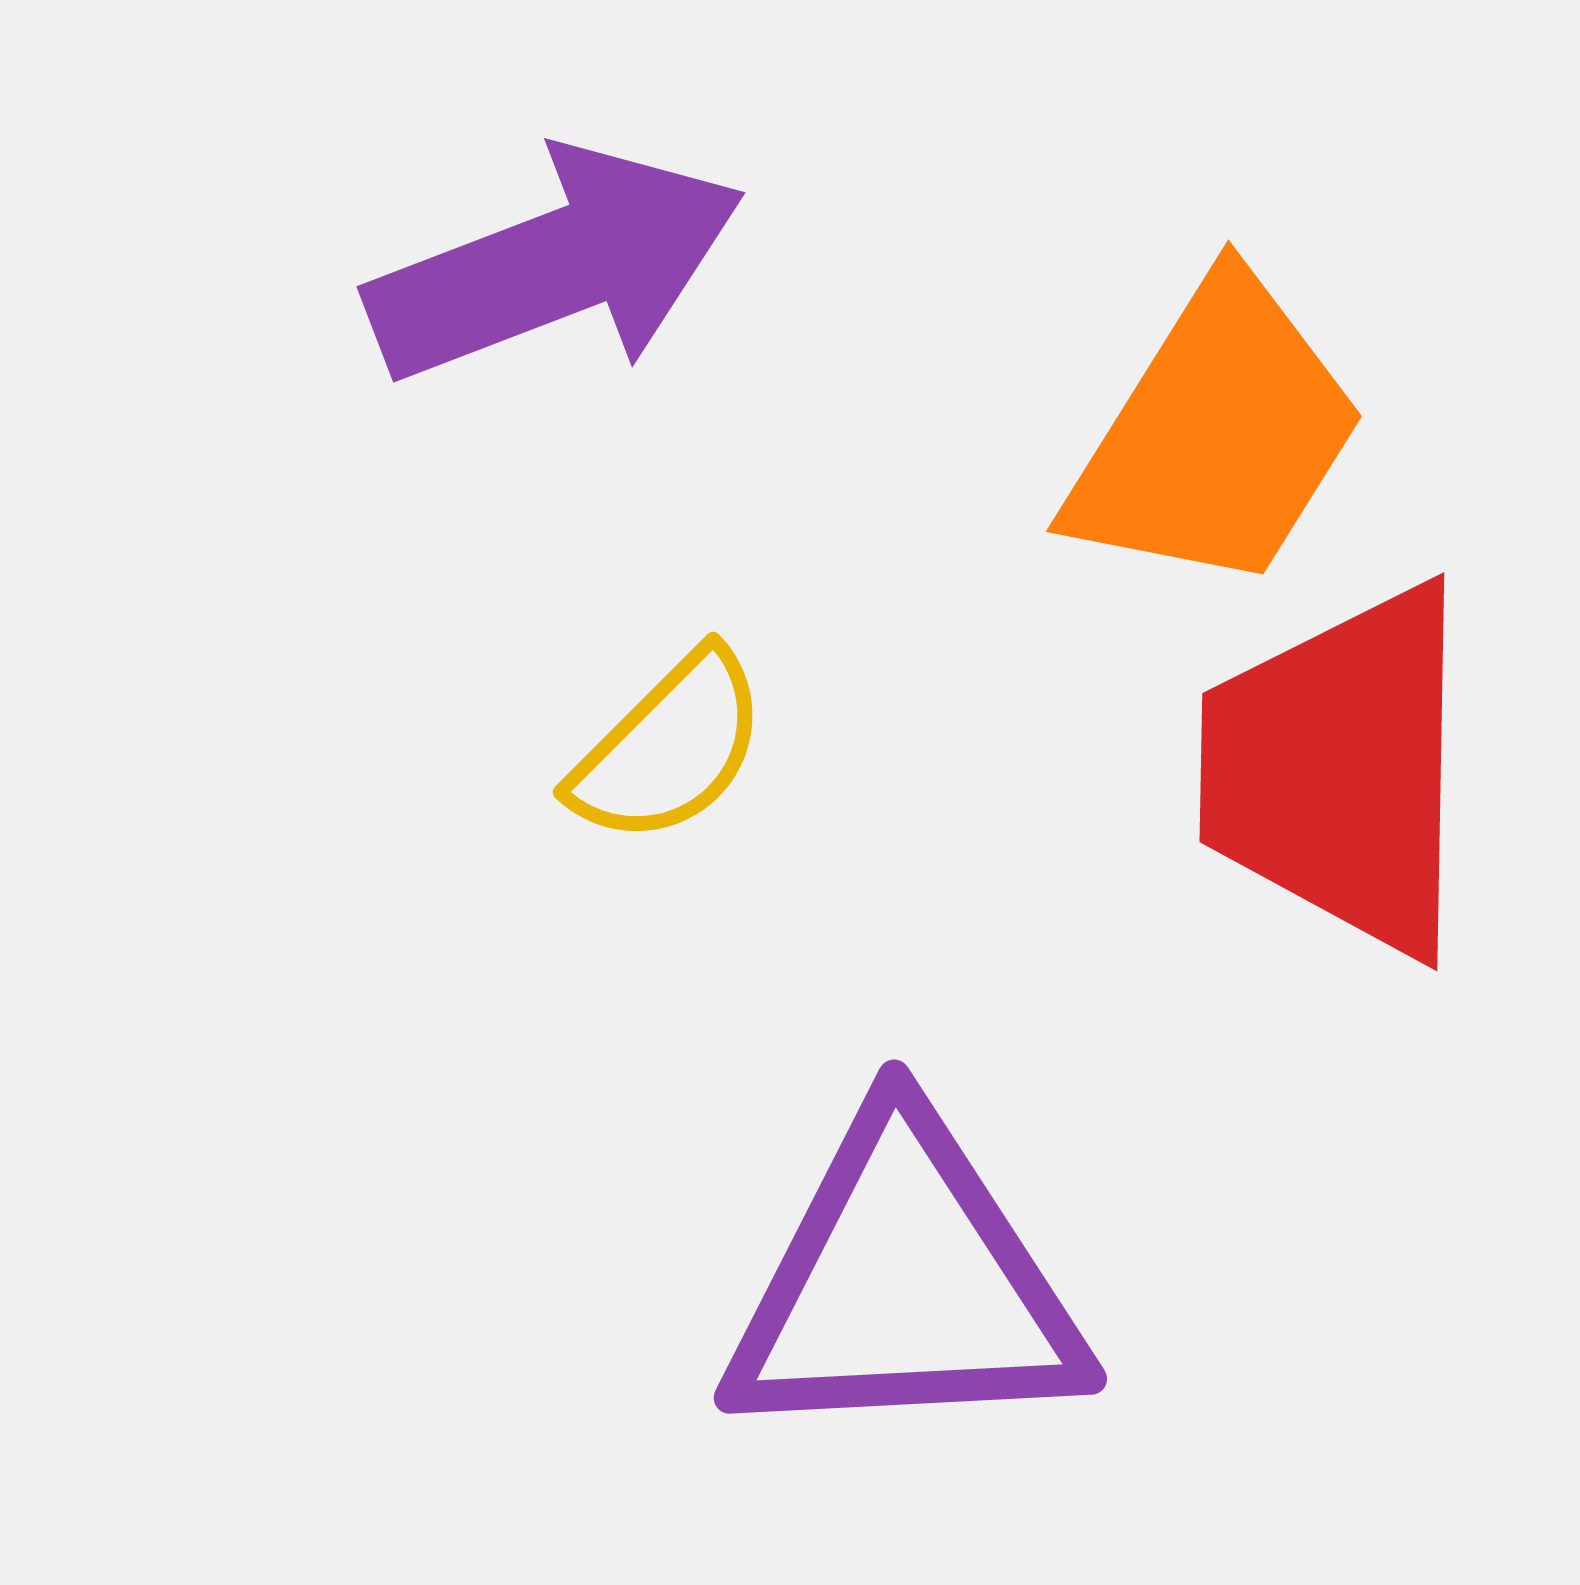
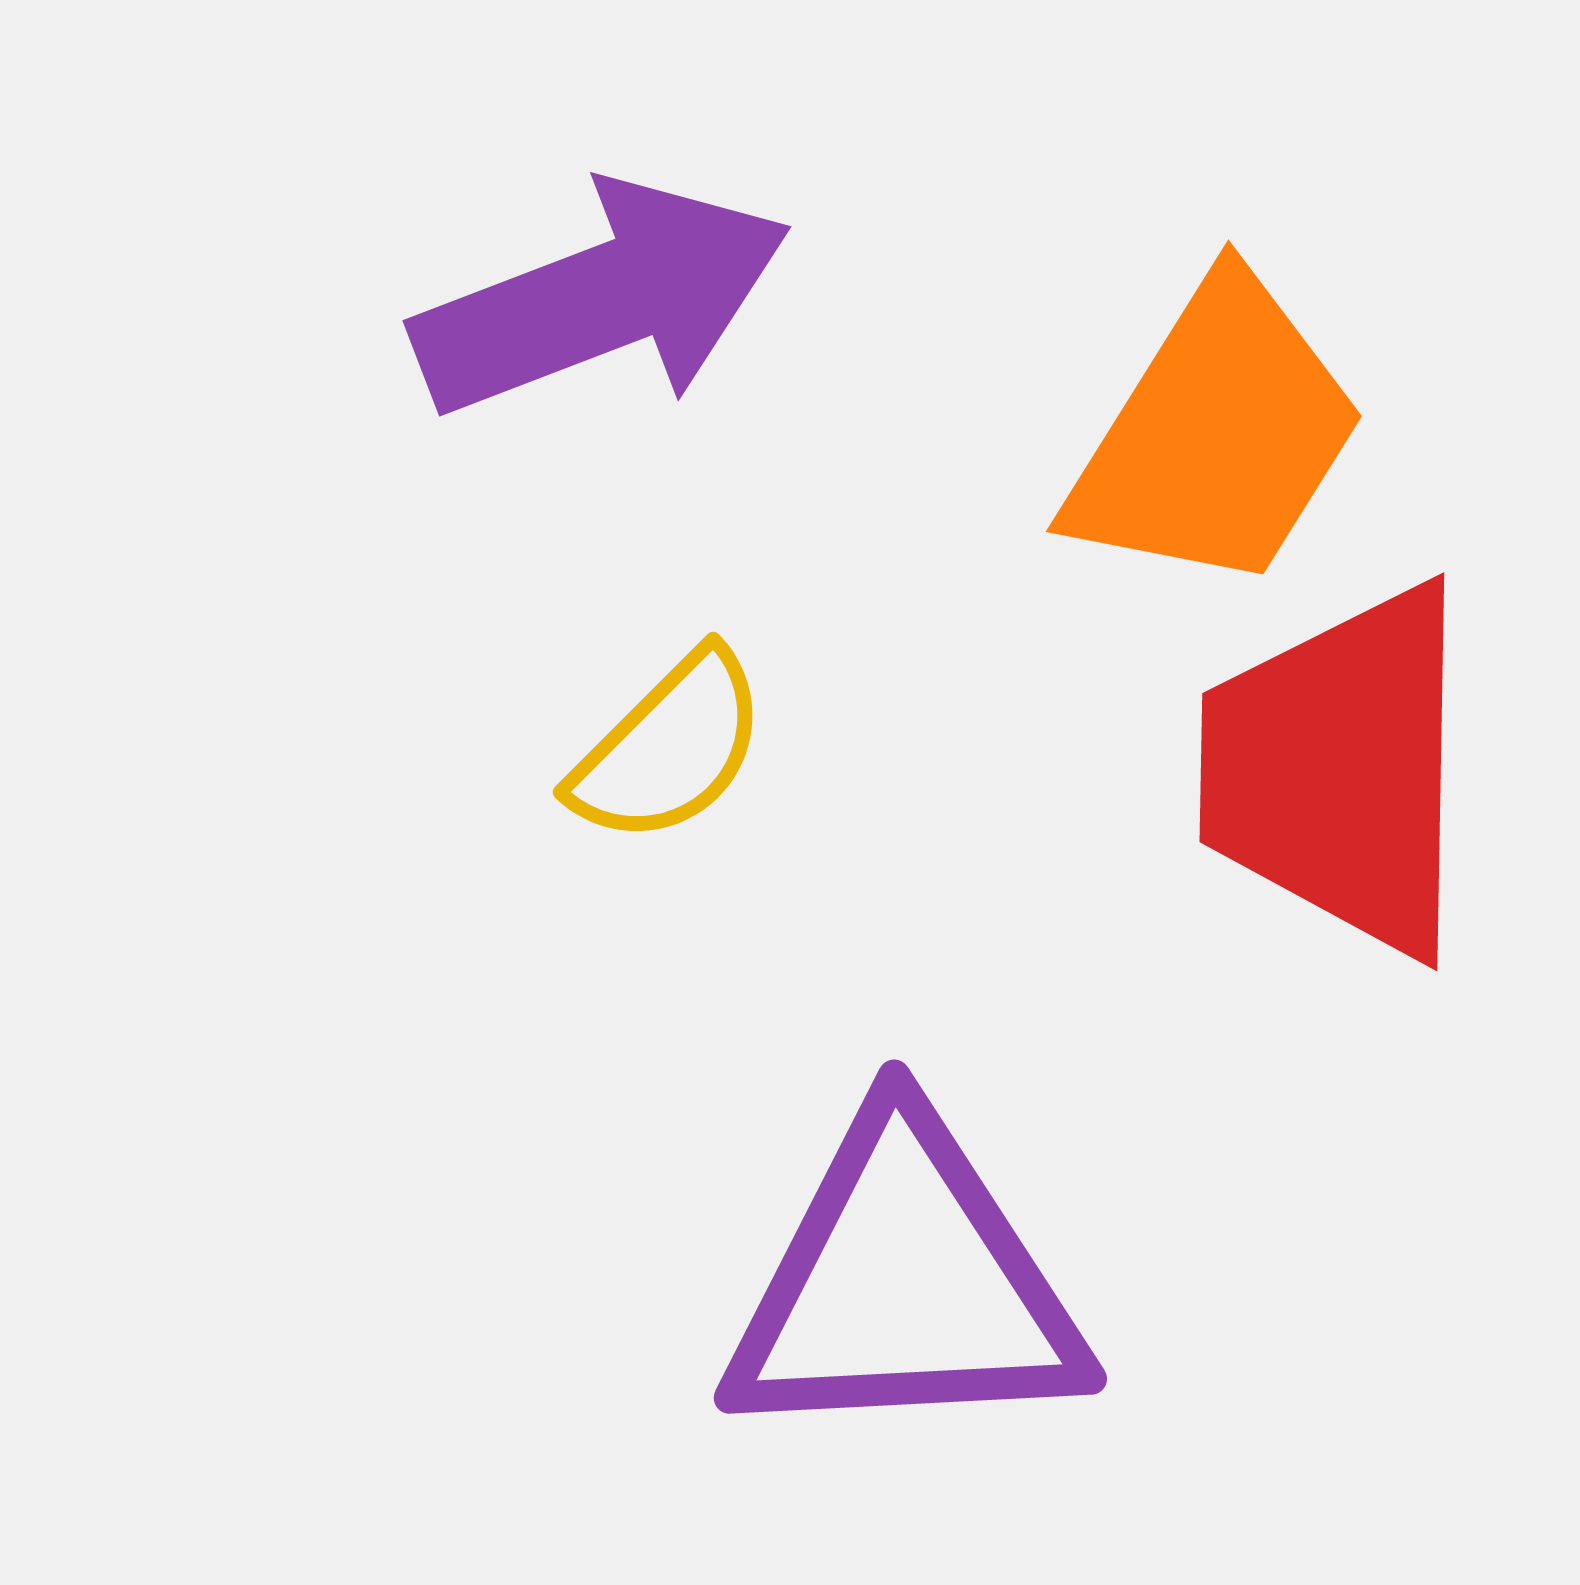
purple arrow: moved 46 px right, 34 px down
